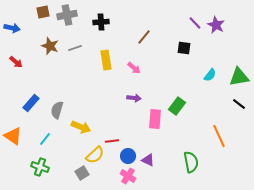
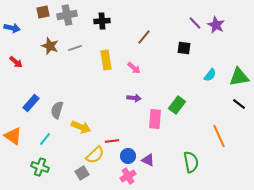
black cross: moved 1 px right, 1 px up
green rectangle: moved 1 px up
pink cross: rotated 28 degrees clockwise
